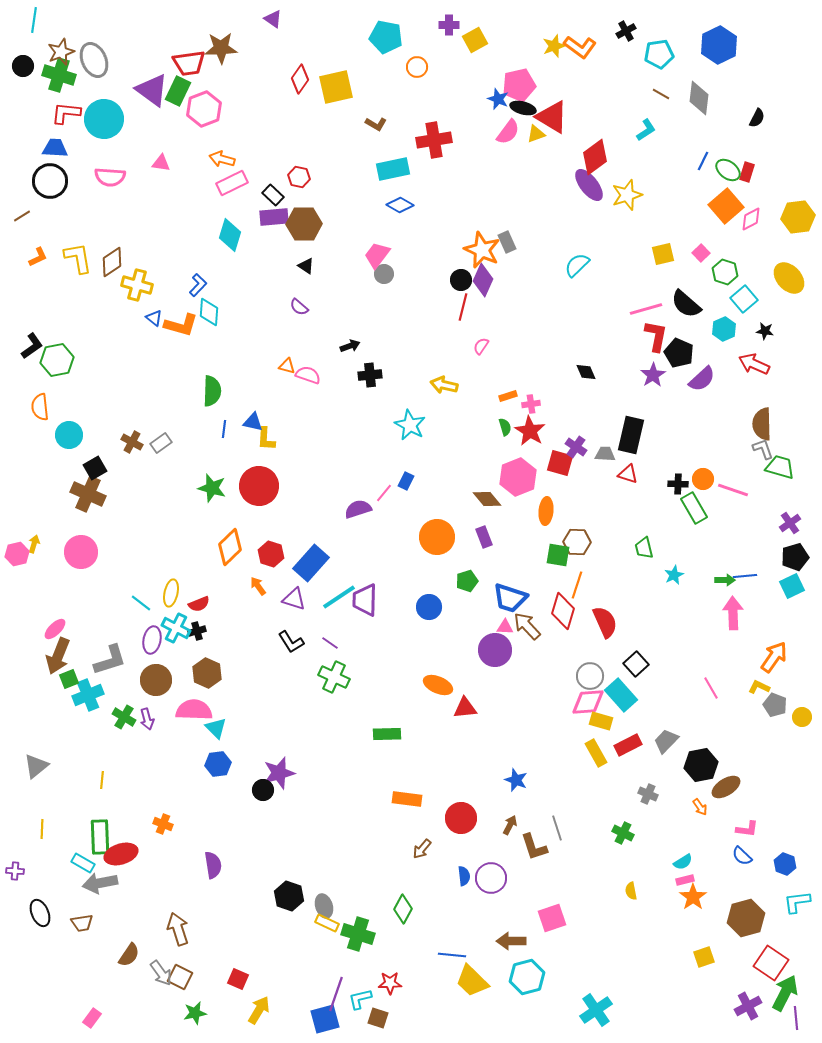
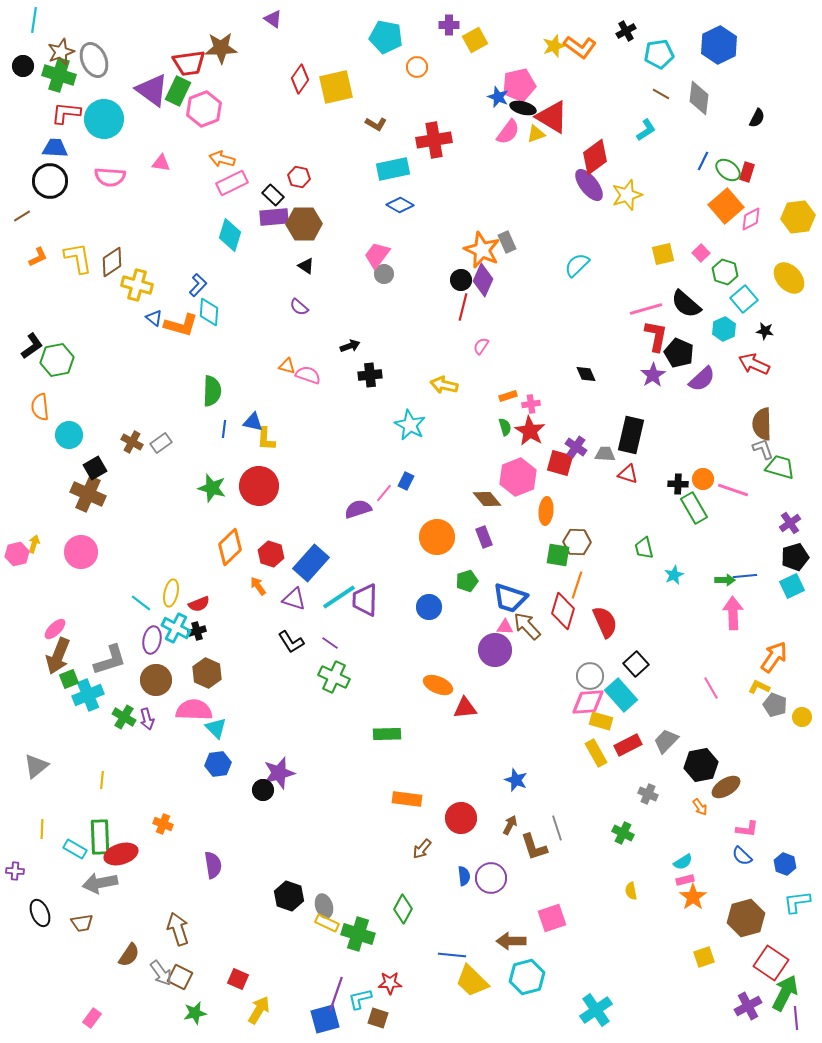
blue star at (498, 99): moved 2 px up
black diamond at (586, 372): moved 2 px down
cyan rectangle at (83, 863): moved 8 px left, 14 px up
